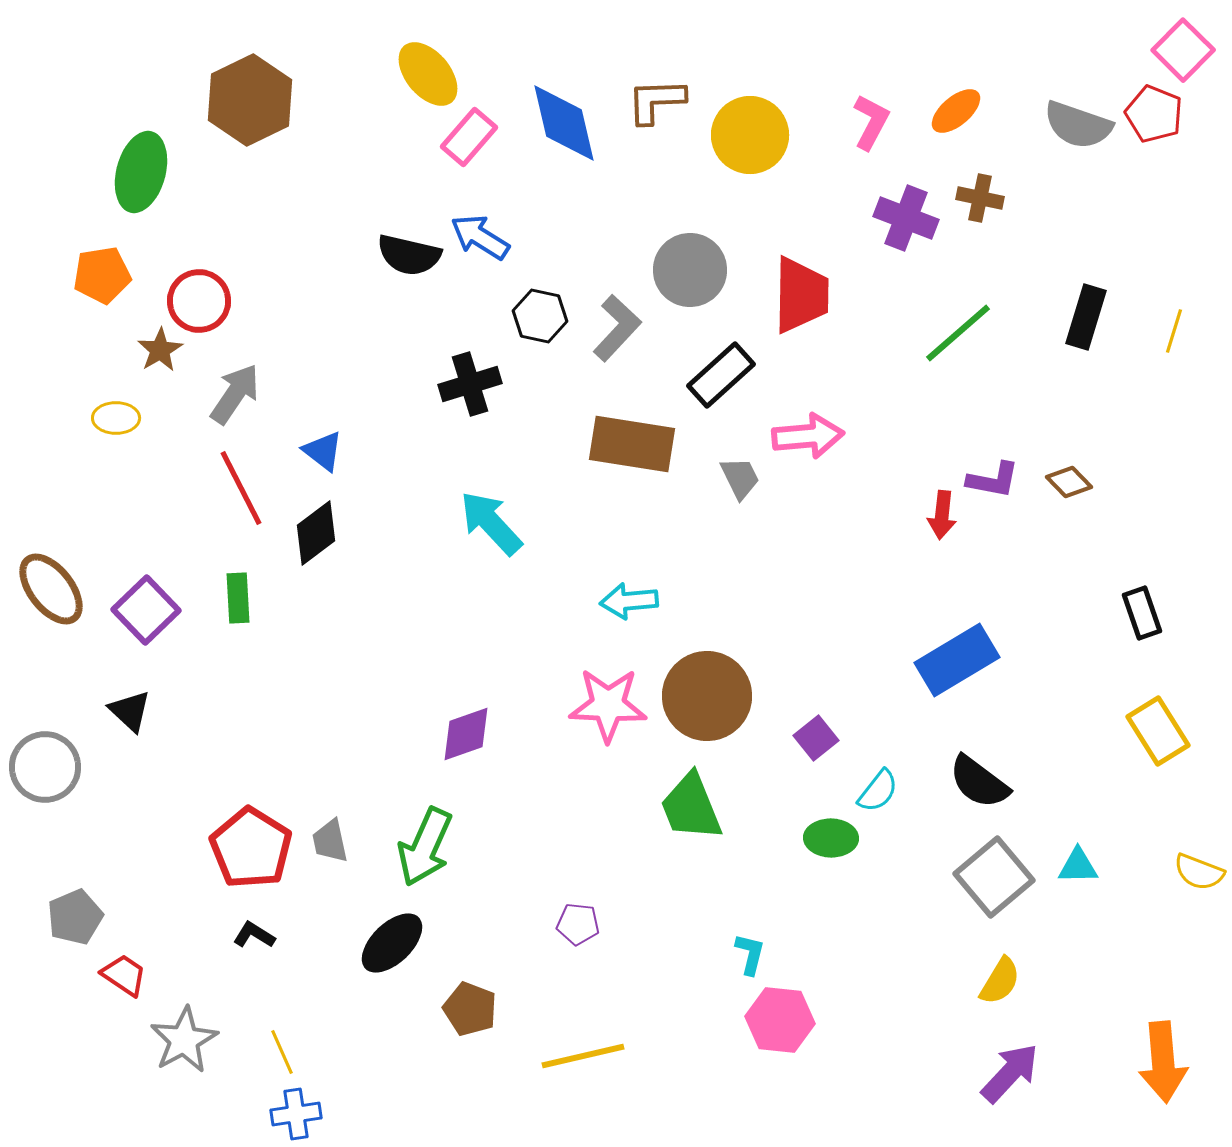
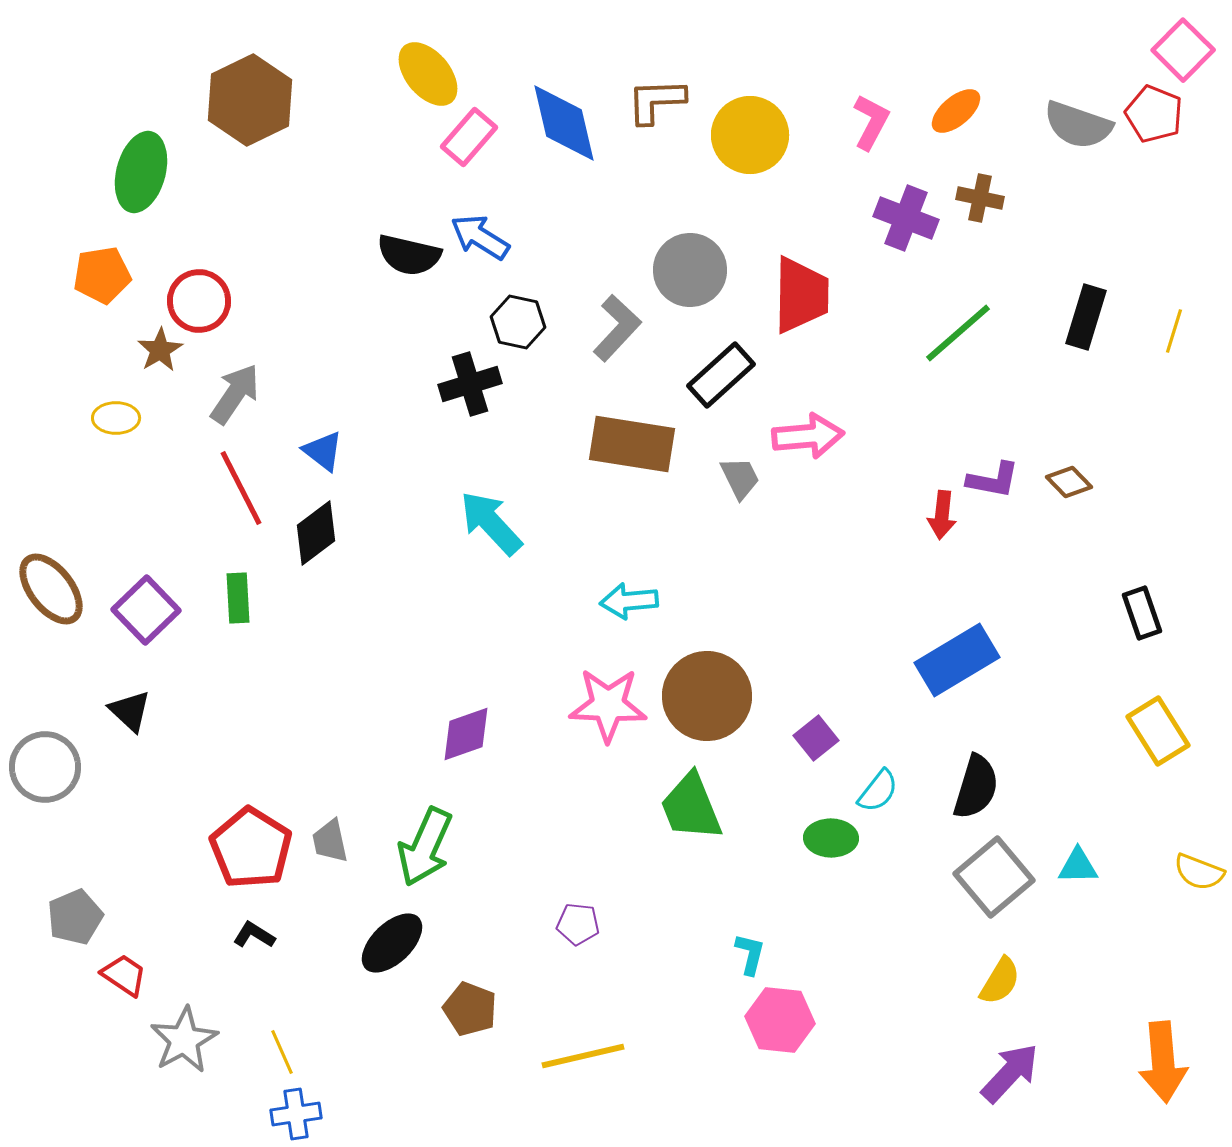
black hexagon at (540, 316): moved 22 px left, 6 px down
black semicircle at (979, 782): moved 3 px left, 5 px down; rotated 110 degrees counterclockwise
